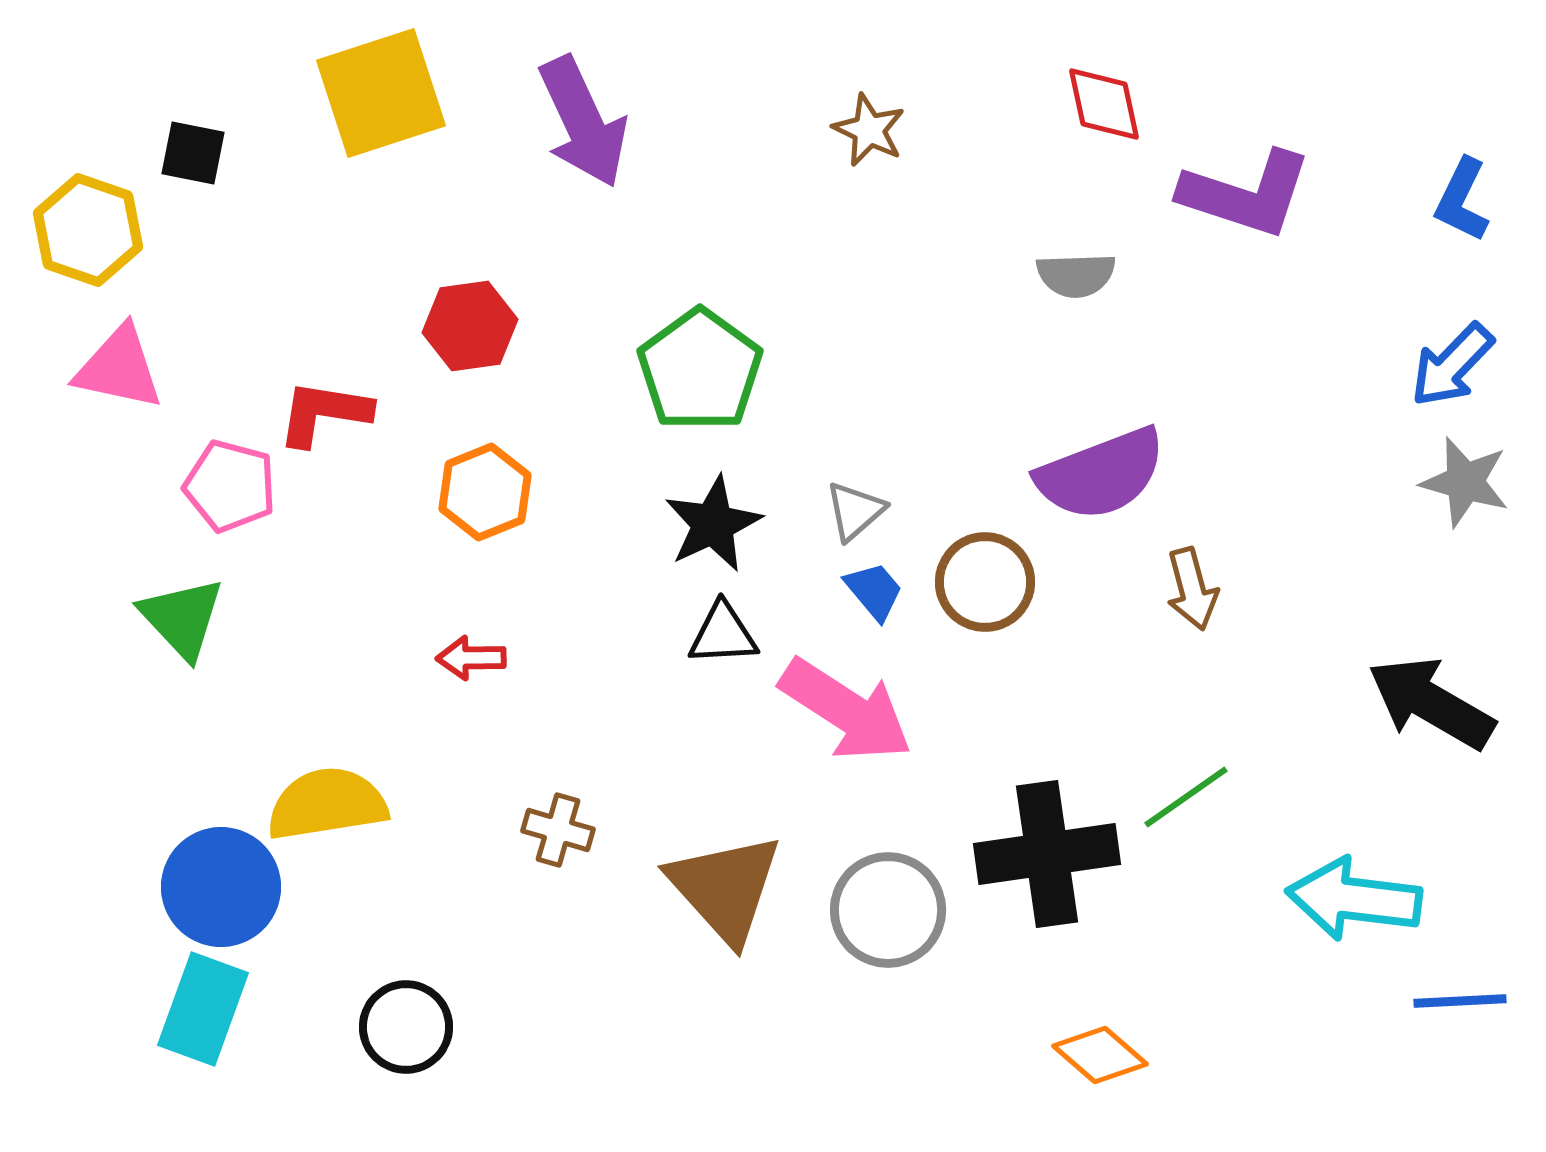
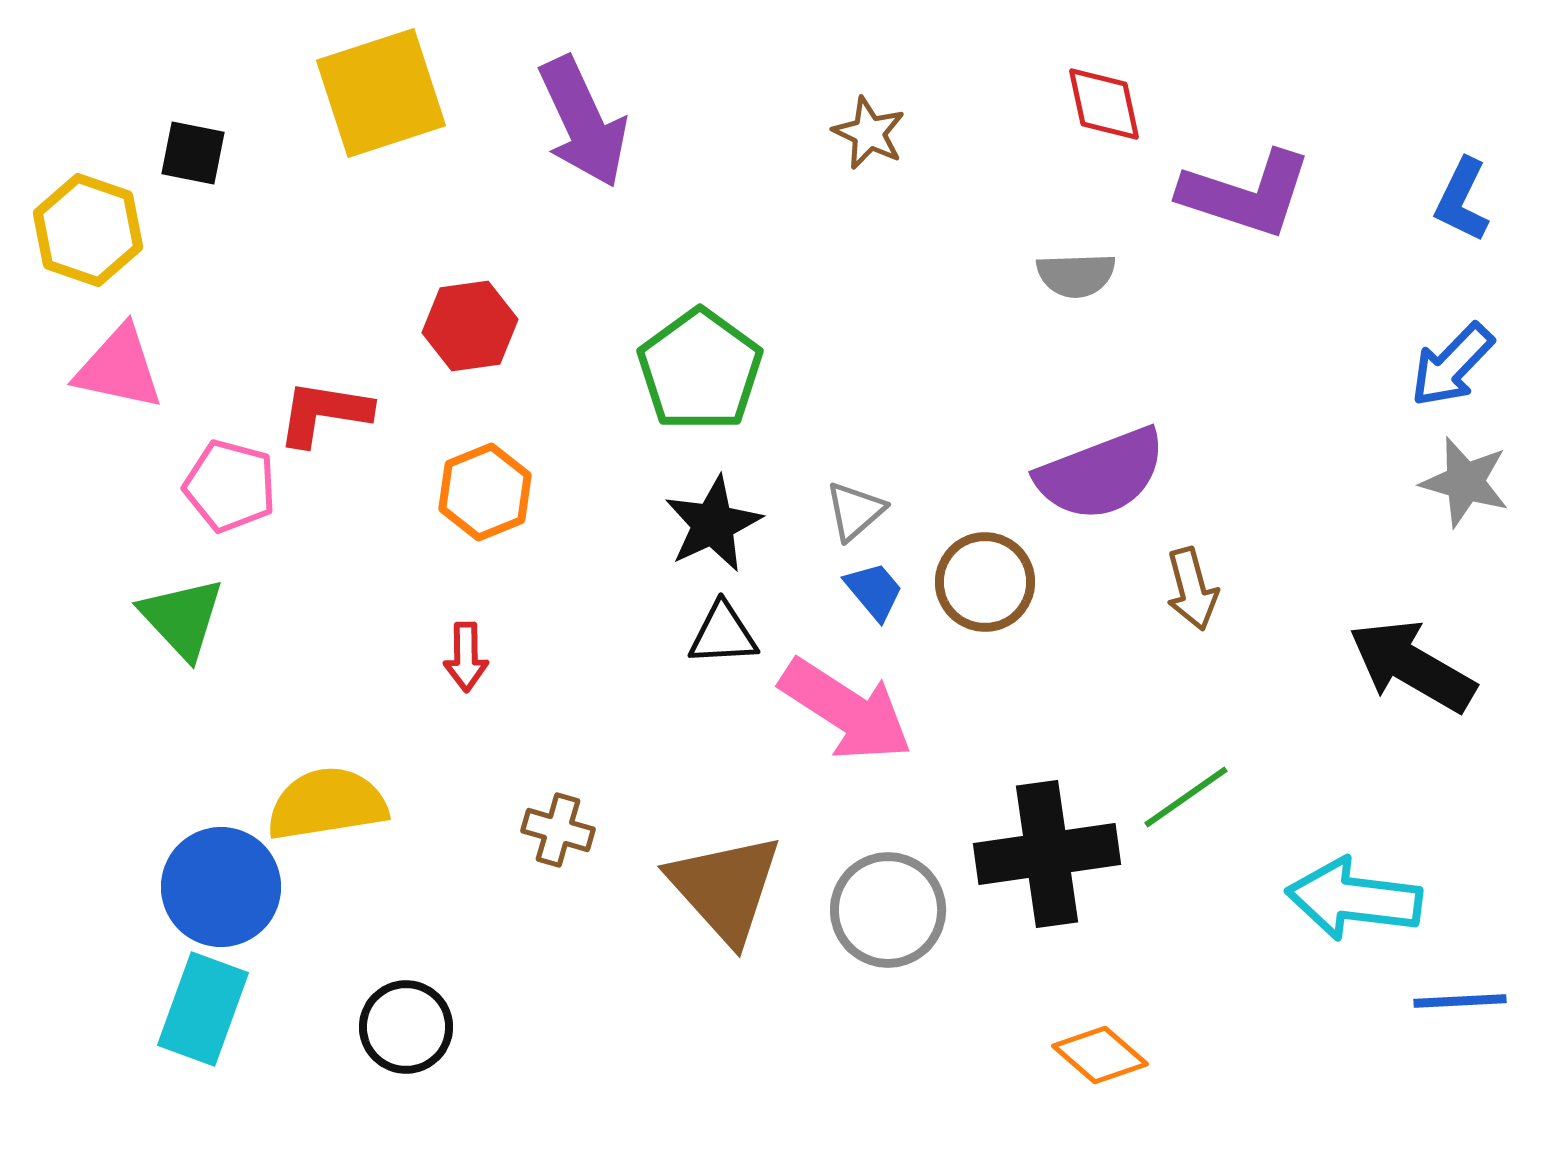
brown star: moved 3 px down
red arrow: moved 5 px left, 1 px up; rotated 90 degrees counterclockwise
black arrow: moved 19 px left, 37 px up
